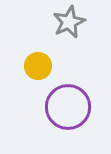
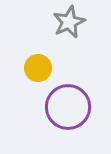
yellow circle: moved 2 px down
